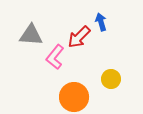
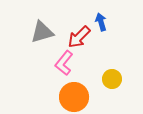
gray triangle: moved 11 px right, 3 px up; rotated 20 degrees counterclockwise
pink L-shape: moved 9 px right, 6 px down
yellow circle: moved 1 px right
